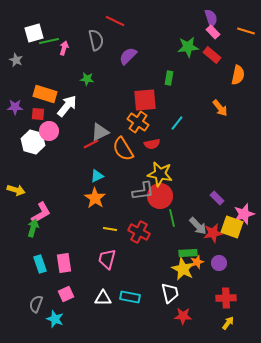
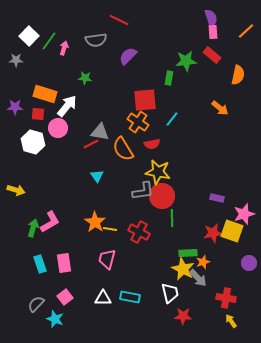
red line at (115, 21): moved 4 px right, 1 px up
orange line at (246, 31): rotated 60 degrees counterclockwise
pink rectangle at (213, 32): rotated 40 degrees clockwise
white square at (34, 33): moved 5 px left, 3 px down; rotated 30 degrees counterclockwise
gray semicircle at (96, 40): rotated 95 degrees clockwise
green line at (49, 41): rotated 42 degrees counterclockwise
green star at (188, 47): moved 2 px left, 14 px down
gray star at (16, 60): rotated 24 degrees counterclockwise
green star at (87, 79): moved 2 px left, 1 px up
orange arrow at (220, 108): rotated 12 degrees counterclockwise
cyan line at (177, 123): moved 5 px left, 4 px up
pink circle at (49, 131): moved 9 px right, 3 px up
gray triangle at (100, 132): rotated 36 degrees clockwise
yellow star at (160, 174): moved 2 px left, 2 px up
cyan triangle at (97, 176): rotated 40 degrees counterclockwise
red circle at (160, 196): moved 2 px right
orange star at (95, 198): moved 24 px down
purple rectangle at (217, 198): rotated 32 degrees counterclockwise
pink L-shape at (41, 213): moved 9 px right, 9 px down
green line at (172, 218): rotated 12 degrees clockwise
gray arrow at (198, 226): moved 52 px down
yellow square at (232, 227): moved 4 px down
orange star at (197, 262): moved 6 px right
purple circle at (219, 263): moved 30 px right
pink square at (66, 294): moved 1 px left, 3 px down; rotated 14 degrees counterclockwise
red cross at (226, 298): rotated 12 degrees clockwise
gray semicircle at (36, 304): rotated 24 degrees clockwise
yellow arrow at (228, 323): moved 3 px right, 2 px up; rotated 72 degrees counterclockwise
